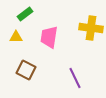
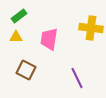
green rectangle: moved 6 px left, 2 px down
pink trapezoid: moved 2 px down
purple line: moved 2 px right
